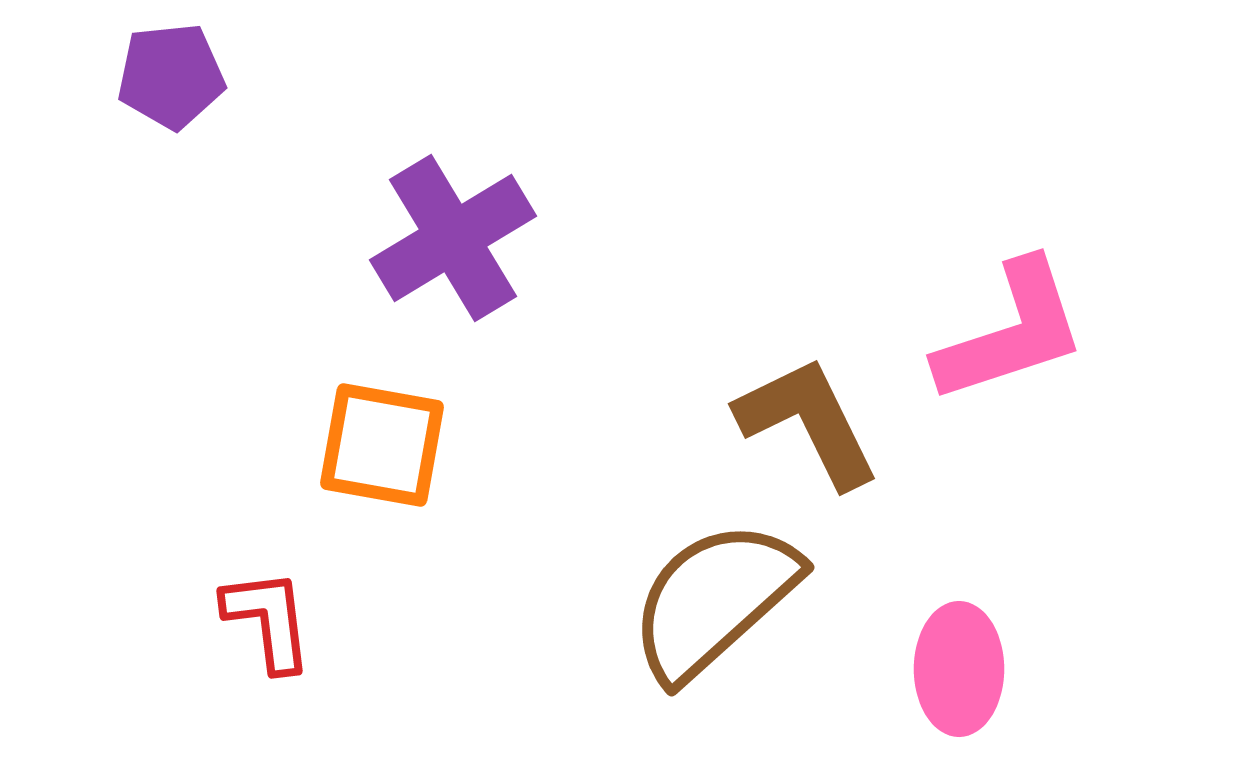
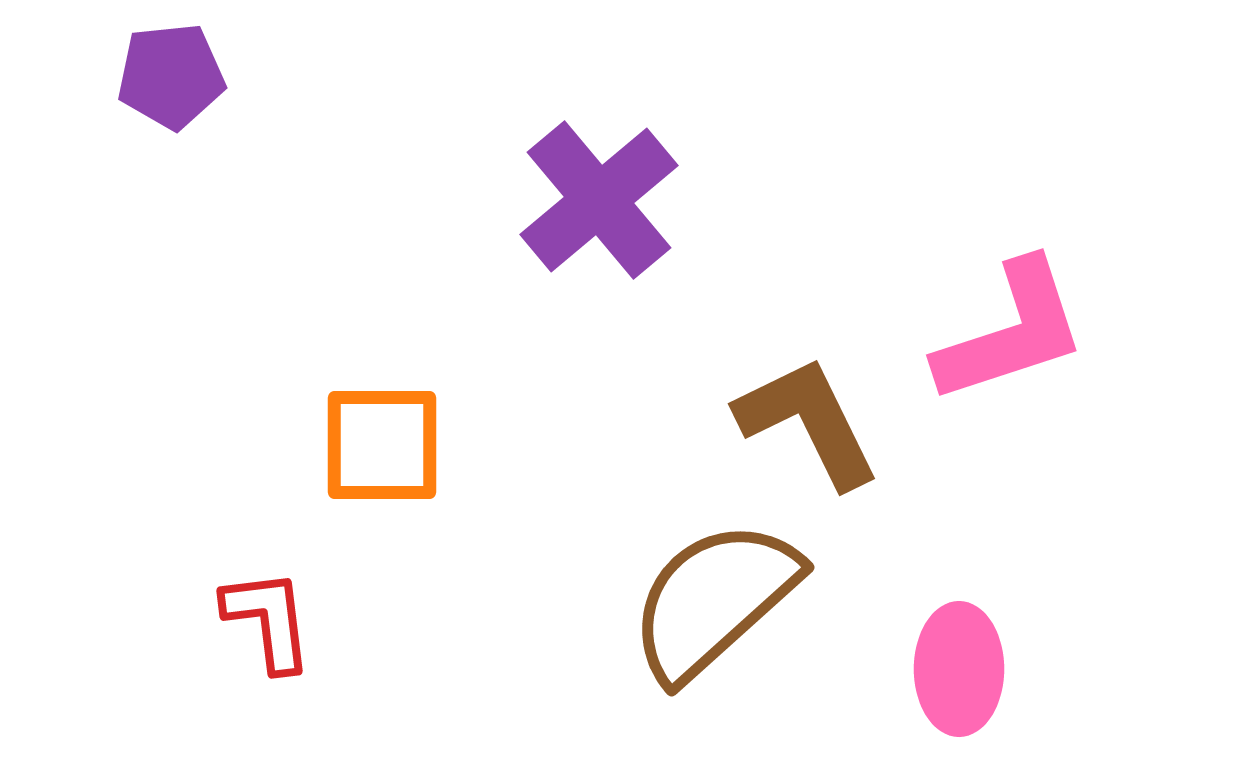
purple cross: moved 146 px right, 38 px up; rotated 9 degrees counterclockwise
orange square: rotated 10 degrees counterclockwise
